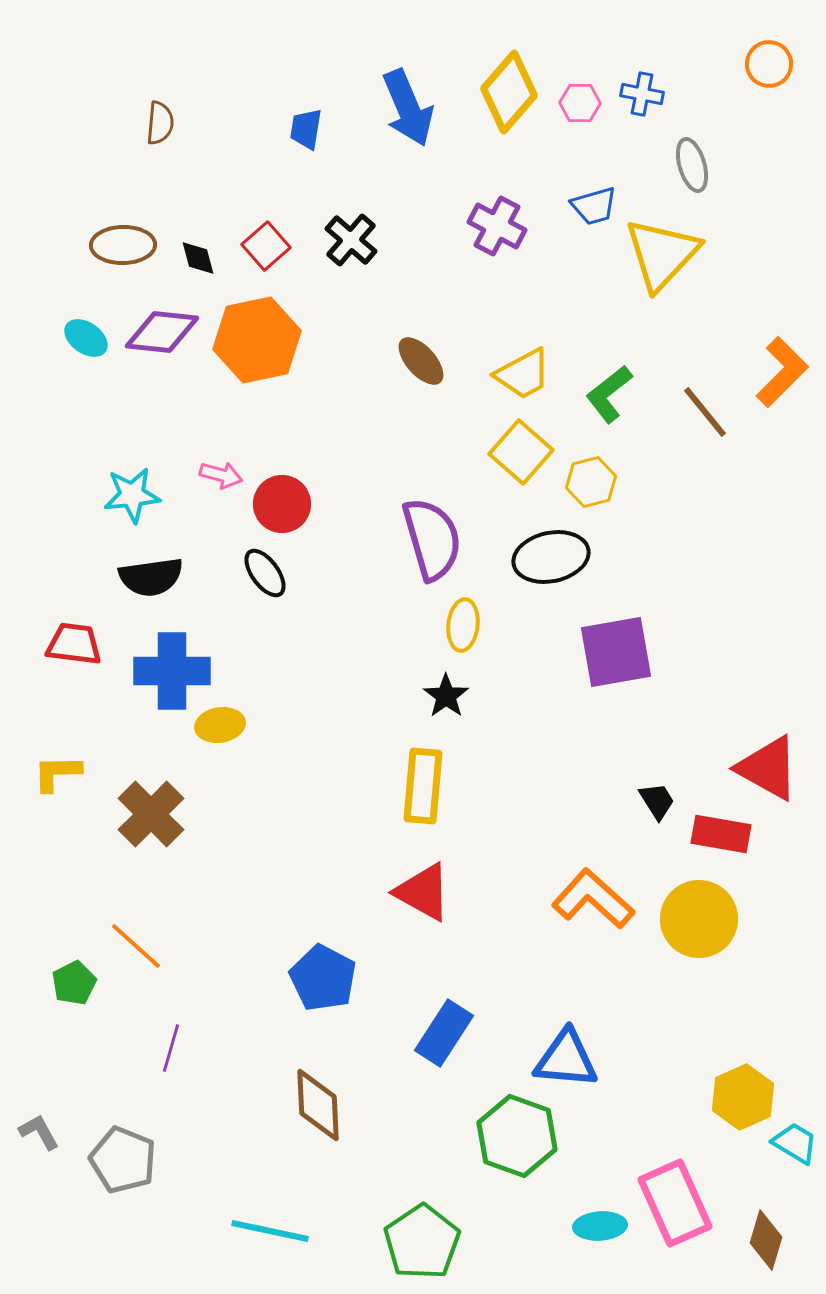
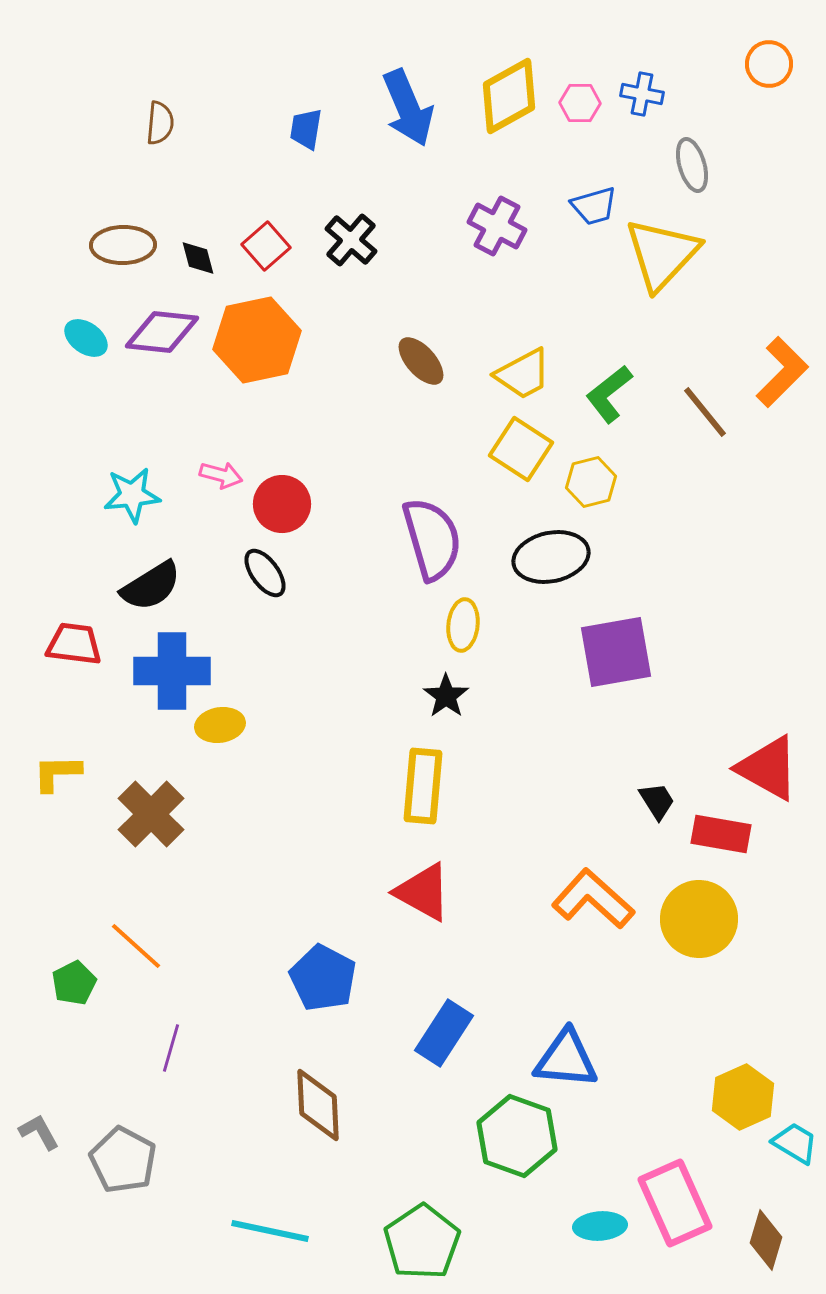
yellow diamond at (509, 92): moved 4 px down; rotated 20 degrees clockwise
yellow square at (521, 452): moved 3 px up; rotated 8 degrees counterclockwise
black semicircle at (151, 577): moved 9 px down; rotated 24 degrees counterclockwise
gray pentagon at (123, 1160): rotated 6 degrees clockwise
